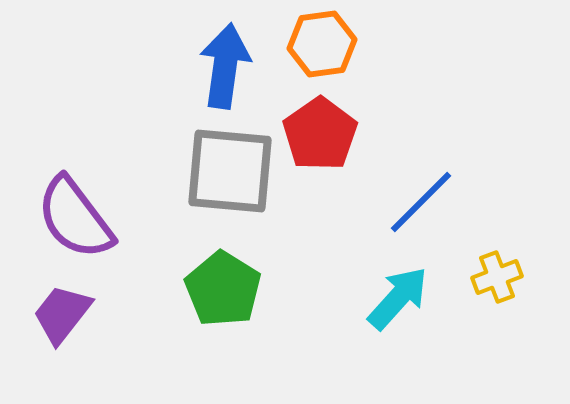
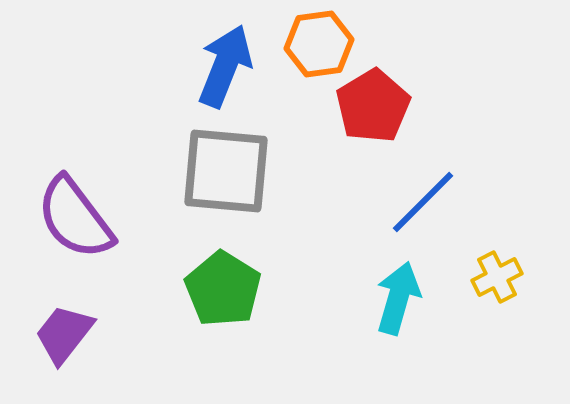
orange hexagon: moved 3 px left
blue arrow: rotated 14 degrees clockwise
red pentagon: moved 53 px right, 28 px up; rotated 4 degrees clockwise
gray square: moved 4 px left
blue line: moved 2 px right
yellow cross: rotated 6 degrees counterclockwise
cyan arrow: rotated 26 degrees counterclockwise
purple trapezoid: moved 2 px right, 20 px down
